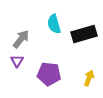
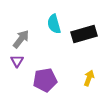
purple pentagon: moved 4 px left, 6 px down; rotated 15 degrees counterclockwise
